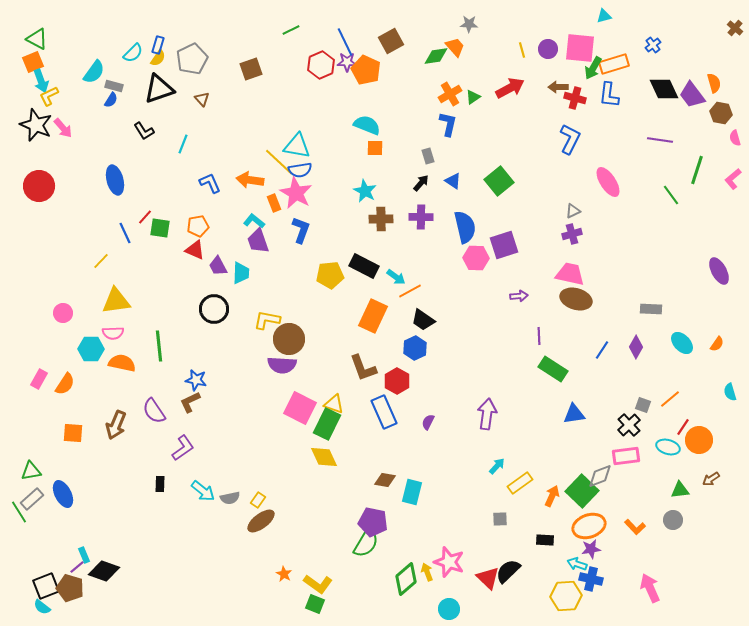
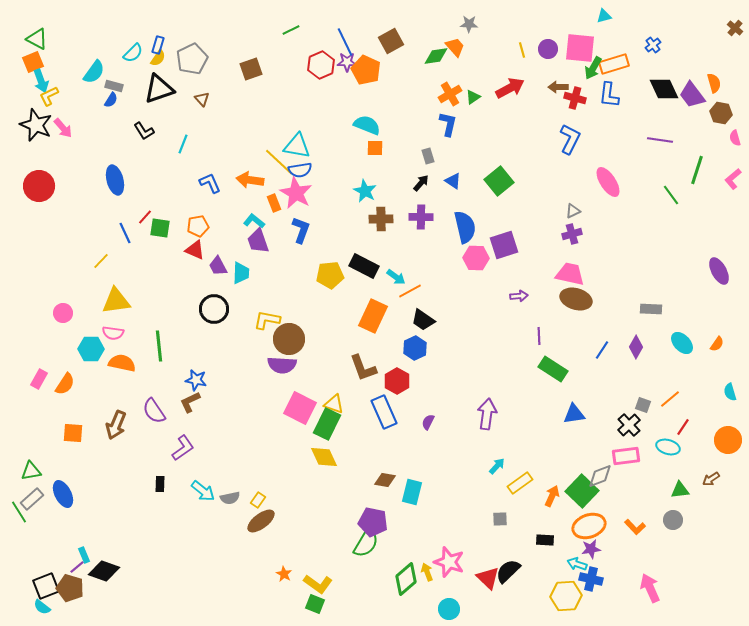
pink semicircle at (113, 333): rotated 10 degrees clockwise
orange circle at (699, 440): moved 29 px right
